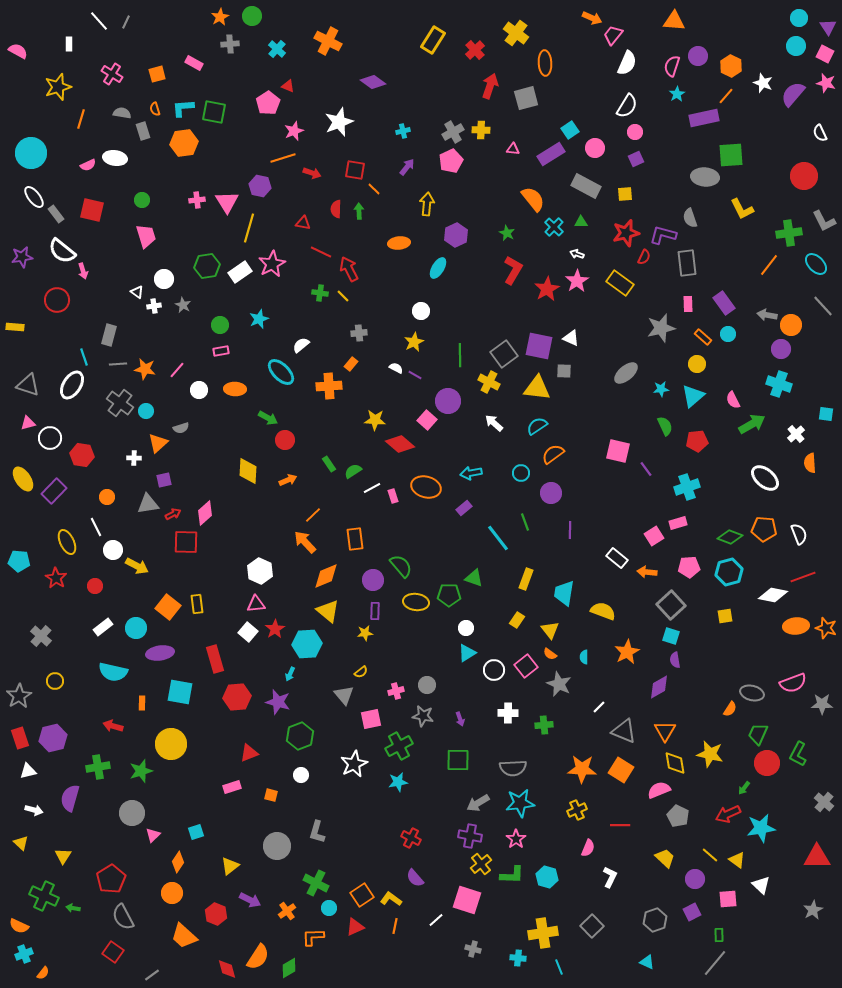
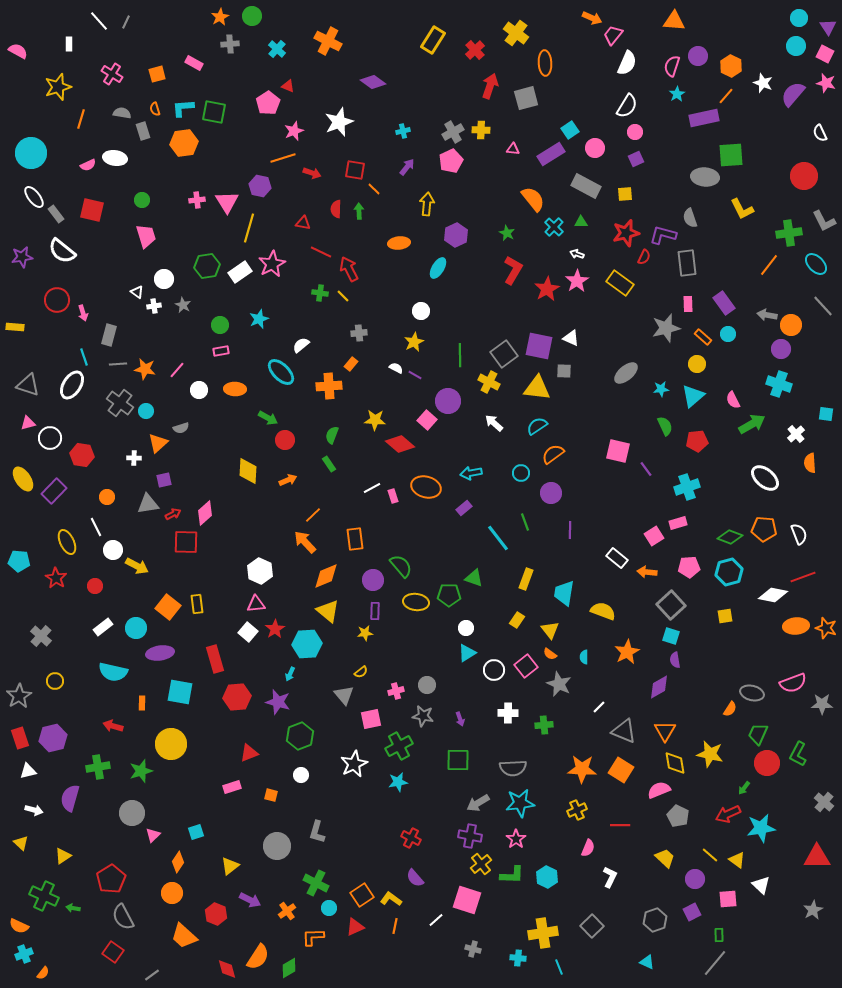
pink arrow at (83, 271): moved 42 px down
gray star at (661, 328): moved 5 px right
green semicircle at (353, 471): moved 21 px left, 36 px up; rotated 36 degrees counterclockwise
yellow triangle at (63, 856): rotated 24 degrees clockwise
cyan hexagon at (547, 877): rotated 10 degrees clockwise
